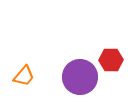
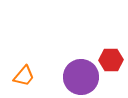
purple circle: moved 1 px right
